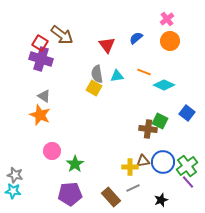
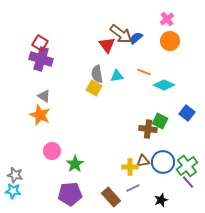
brown arrow: moved 59 px right, 1 px up
